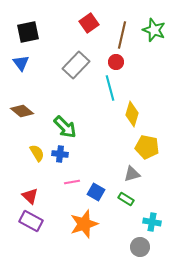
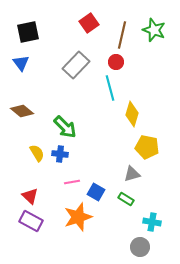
orange star: moved 6 px left, 7 px up
